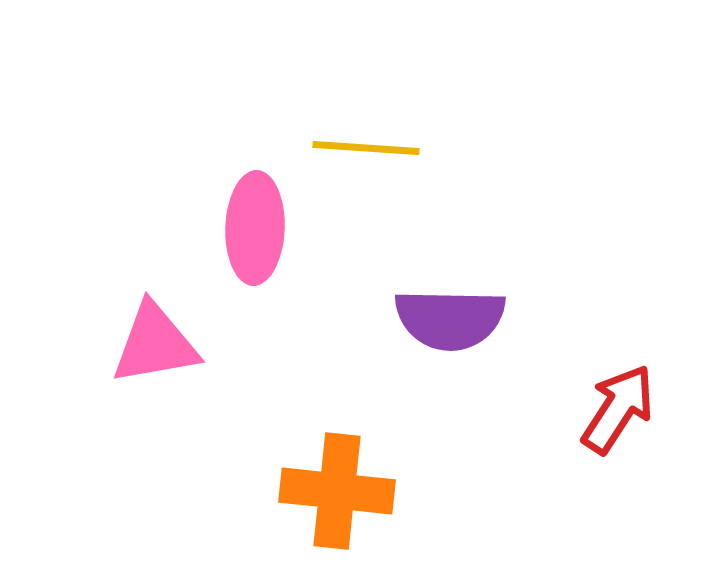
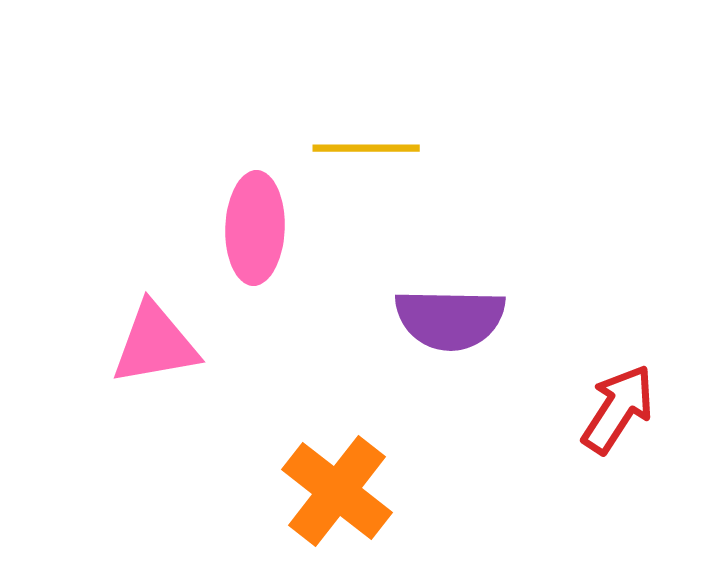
yellow line: rotated 4 degrees counterclockwise
orange cross: rotated 32 degrees clockwise
